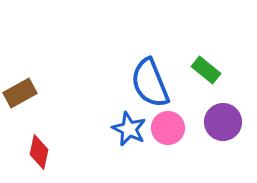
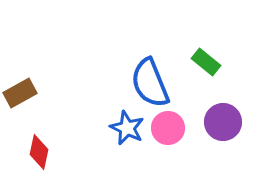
green rectangle: moved 8 px up
blue star: moved 2 px left, 1 px up
